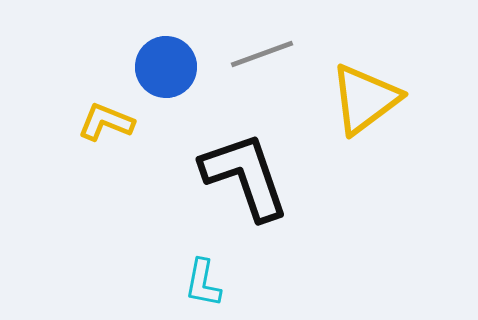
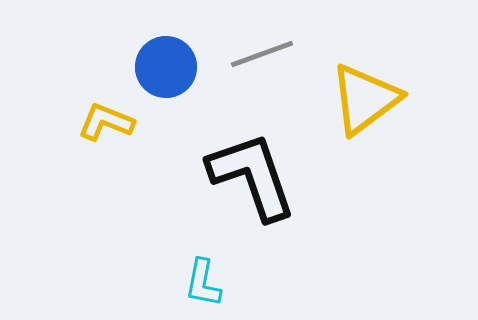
black L-shape: moved 7 px right
